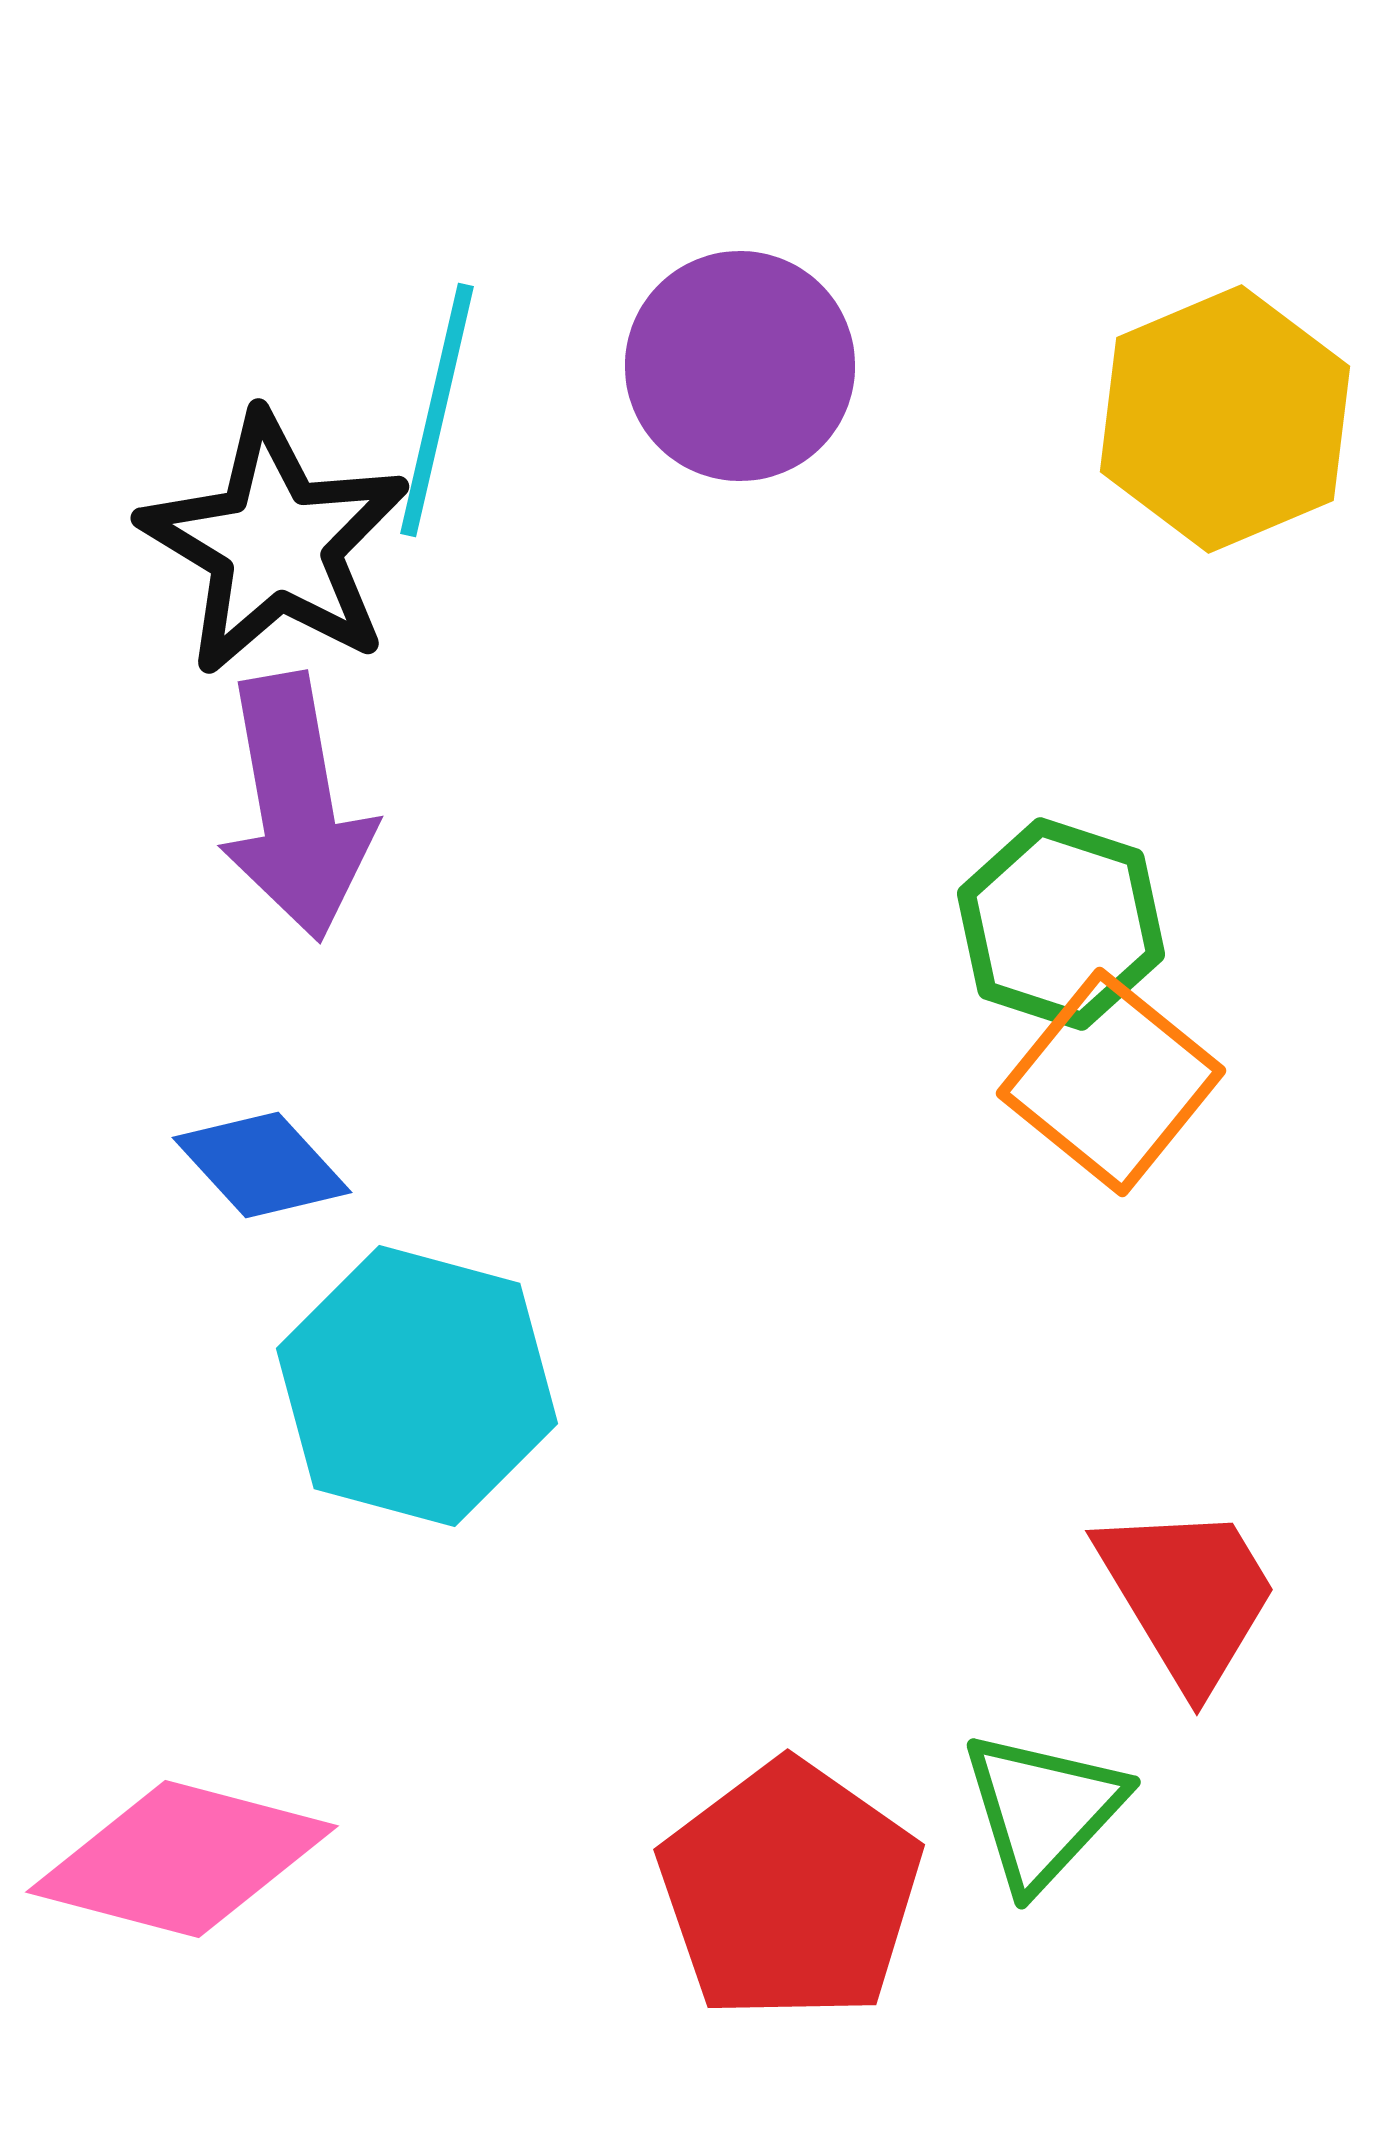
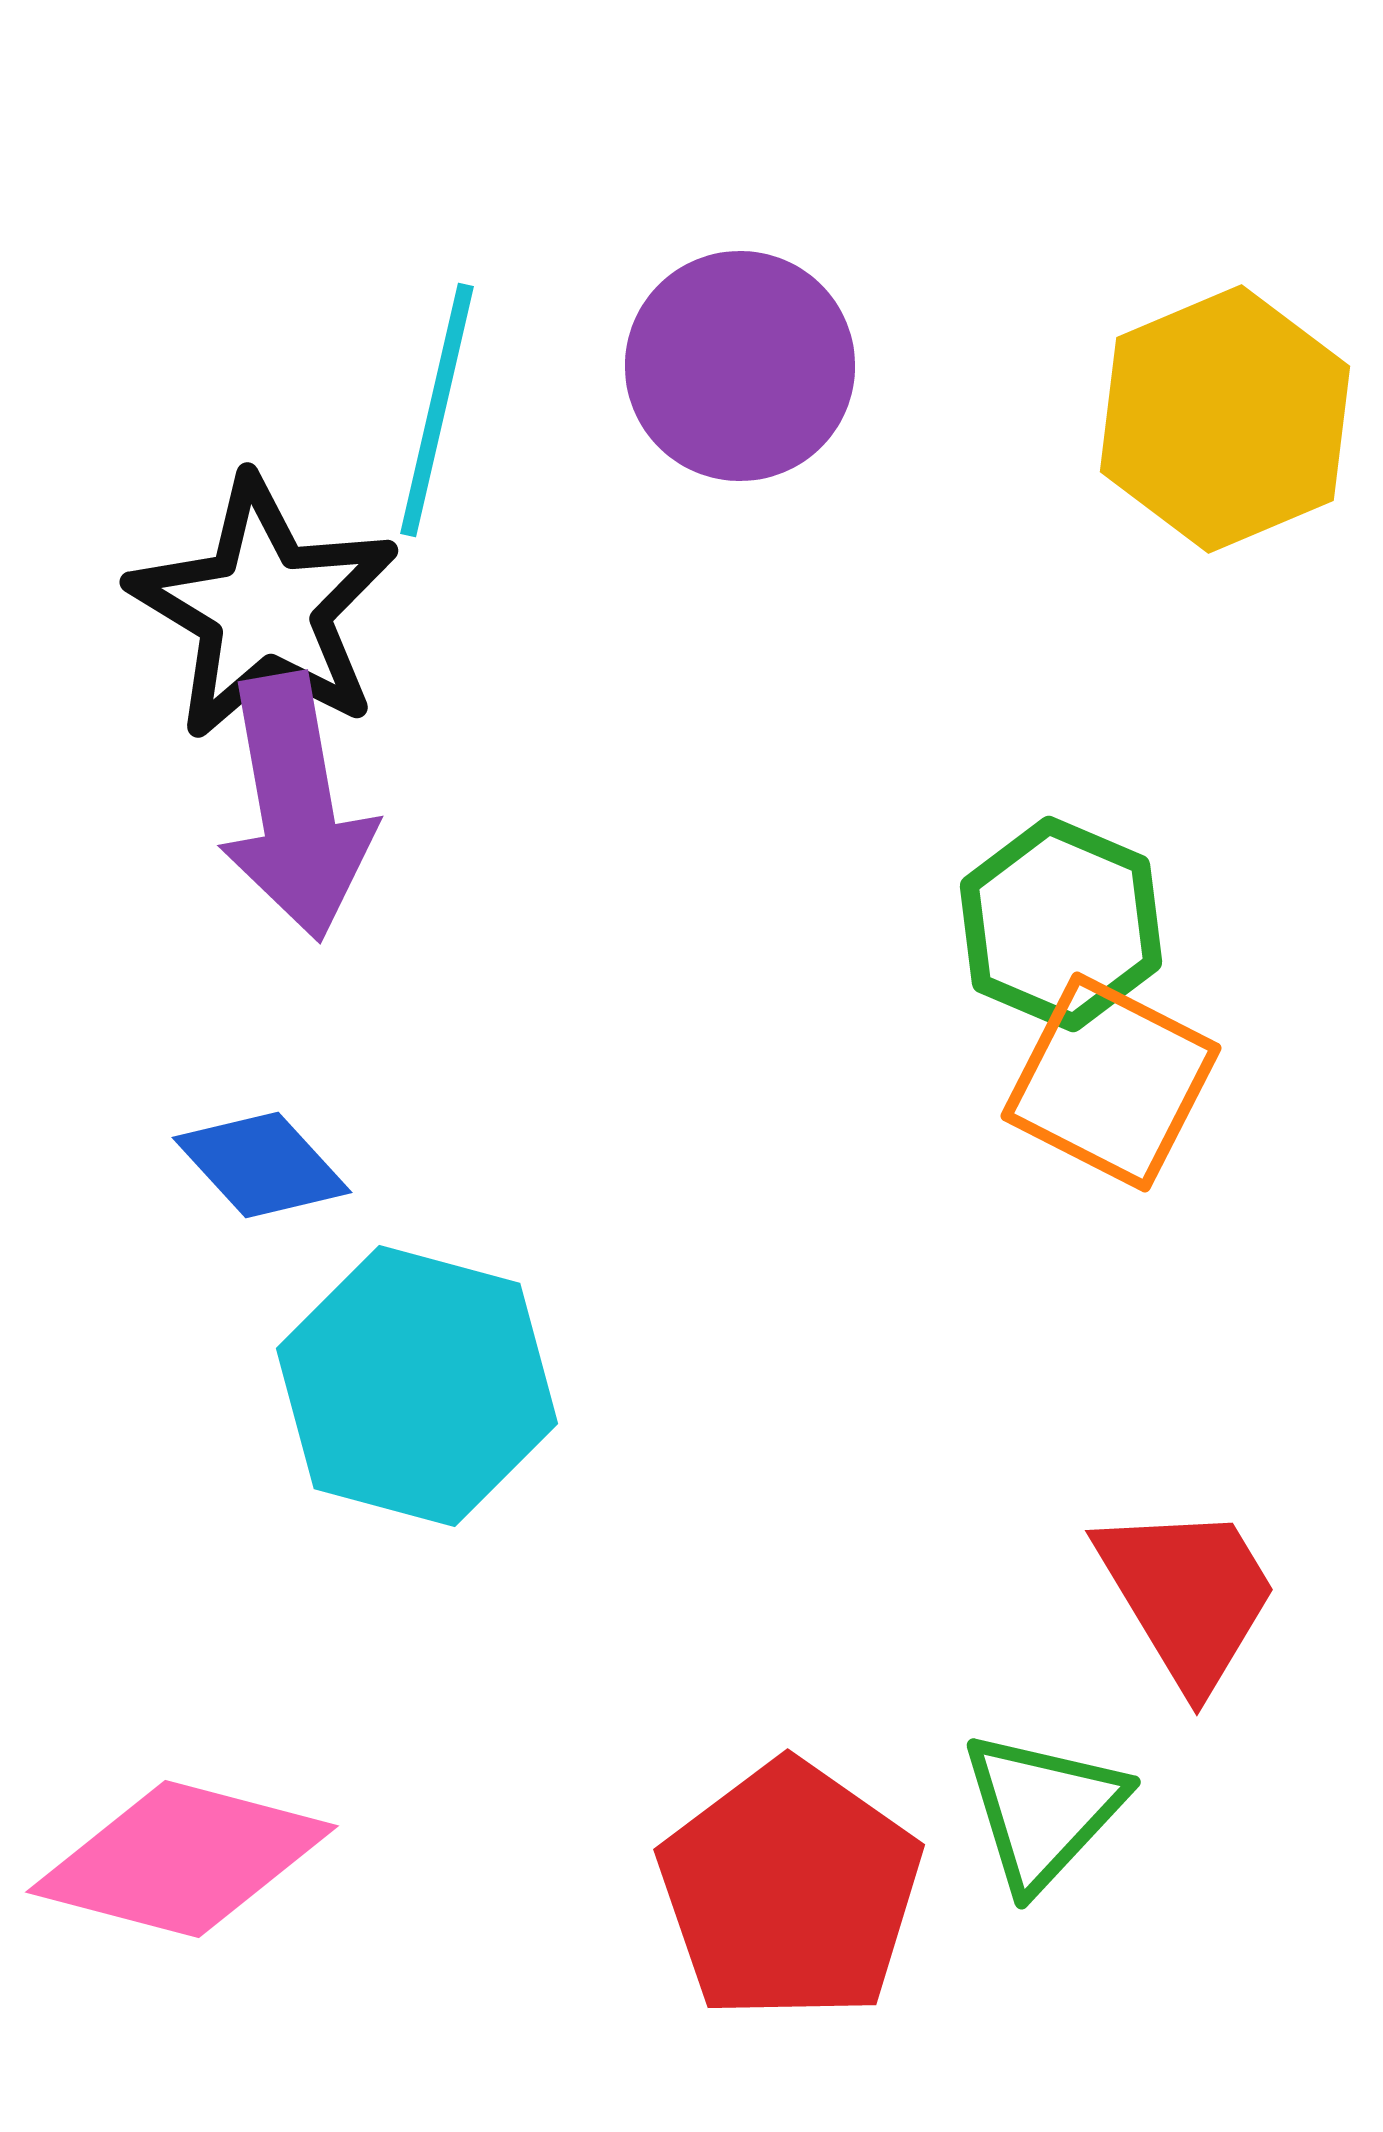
black star: moved 11 px left, 64 px down
green hexagon: rotated 5 degrees clockwise
orange square: rotated 12 degrees counterclockwise
